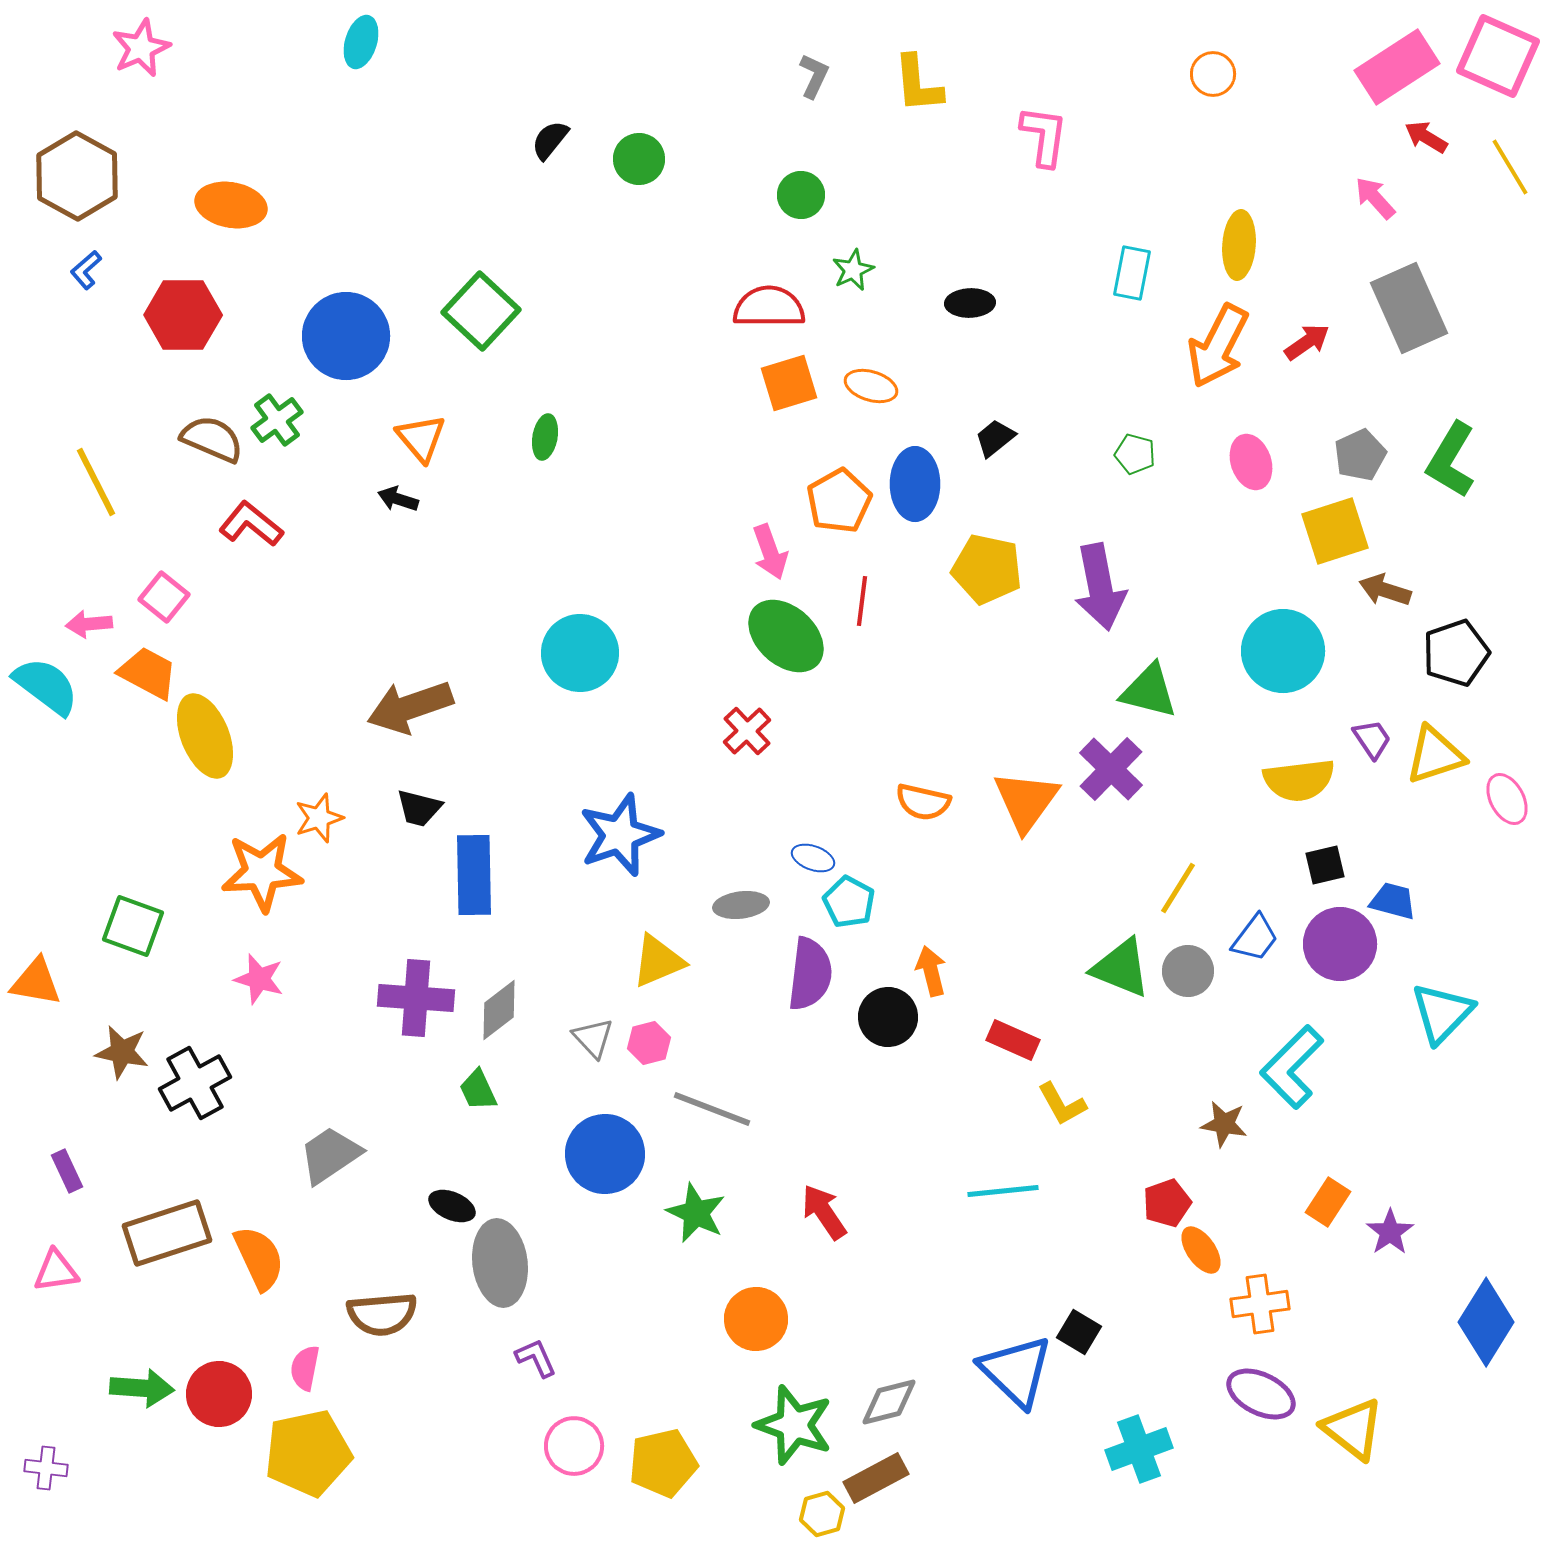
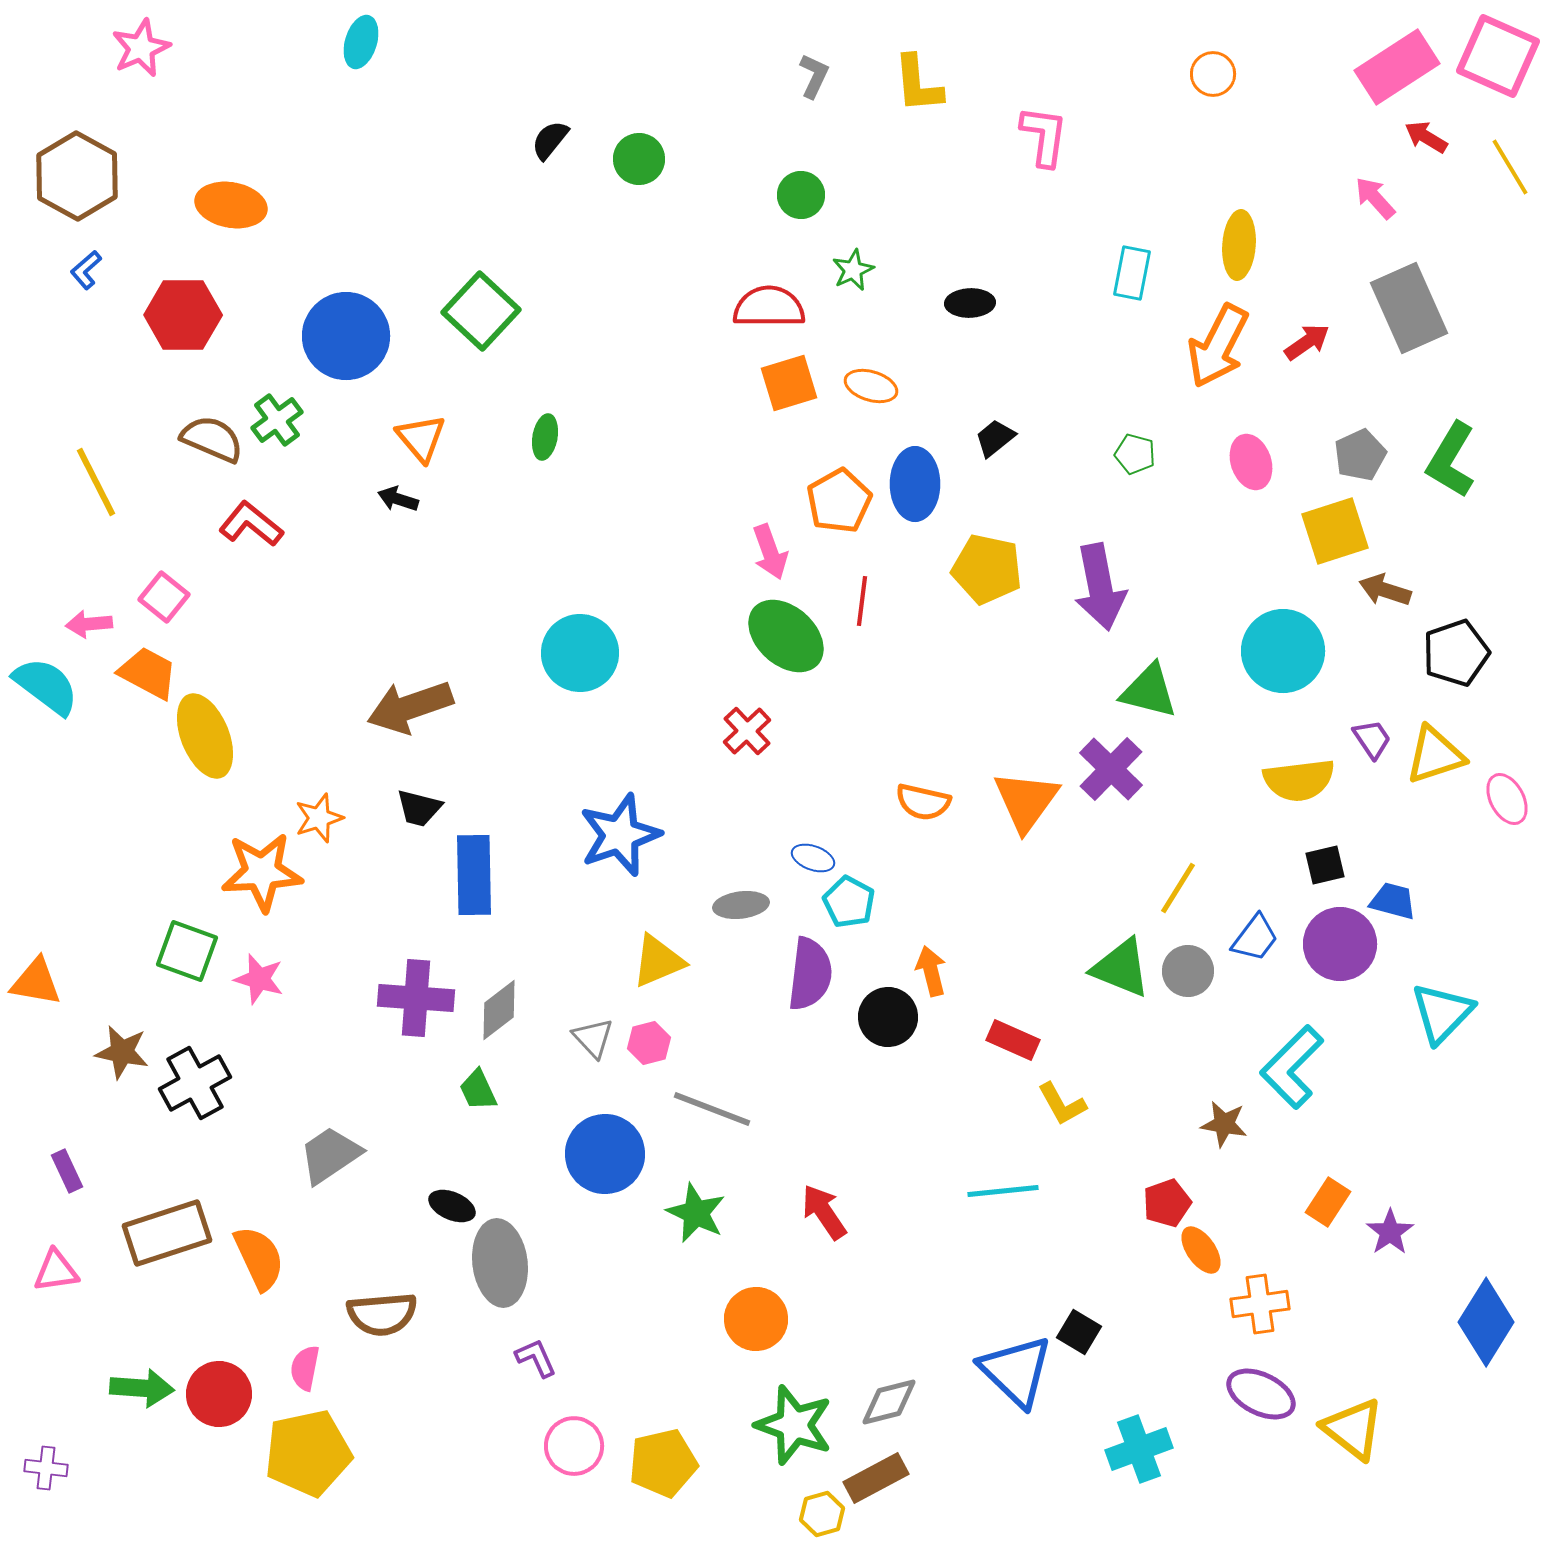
green square at (133, 926): moved 54 px right, 25 px down
